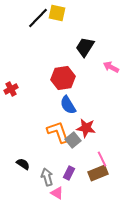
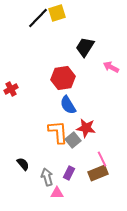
yellow square: rotated 30 degrees counterclockwise
orange L-shape: rotated 15 degrees clockwise
black semicircle: rotated 16 degrees clockwise
pink triangle: rotated 32 degrees counterclockwise
